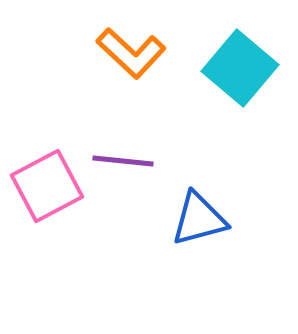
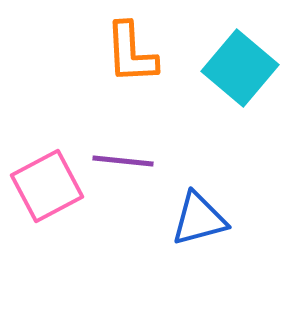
orange L-shape: rotated 44 degrees clockwise
